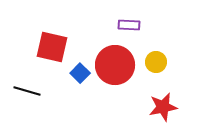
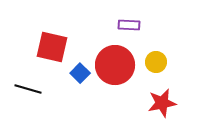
black line: moved 1 px right, 2 px up
red star: moved 1 px left, 4 px up
